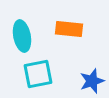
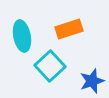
orange rectangle: rotated 24 degrees counterclockwise
cyan square: moved 12 px right, 8 px up; rotated 32 degrees counterclockwise
